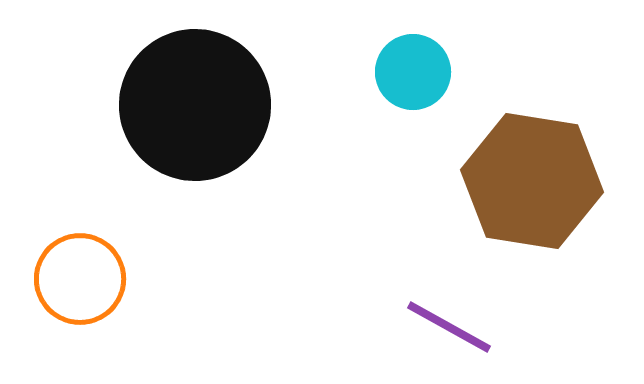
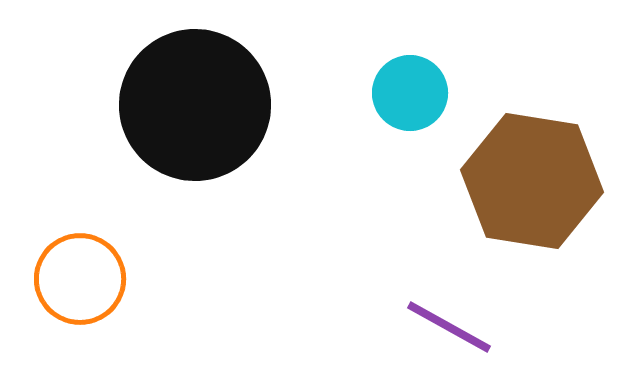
cyan circle: moved 3 px left, 21 px down
